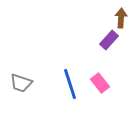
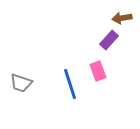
brown arrow: moved 1 px right; rotated 102 degrees counterclockwise
pink rectangle: moved 2 px left, 12 px up; rotated 18 degrees clockwise
